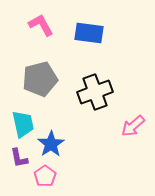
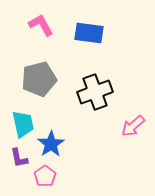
gray pentagon: moved 1 px left
